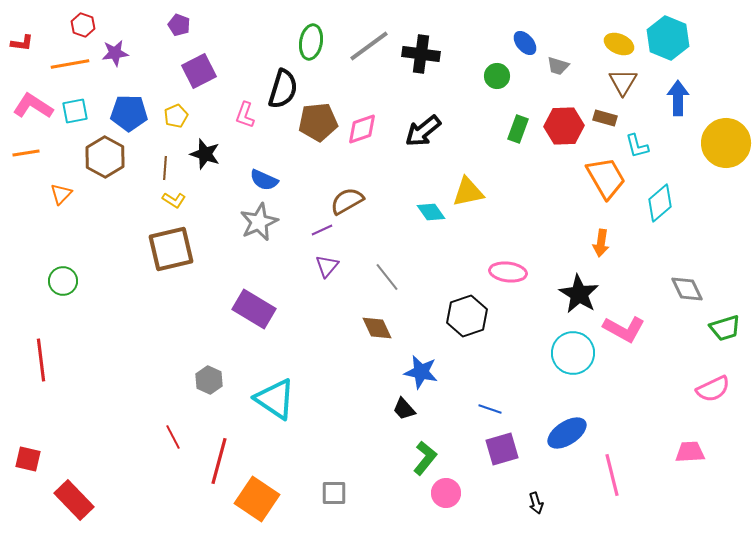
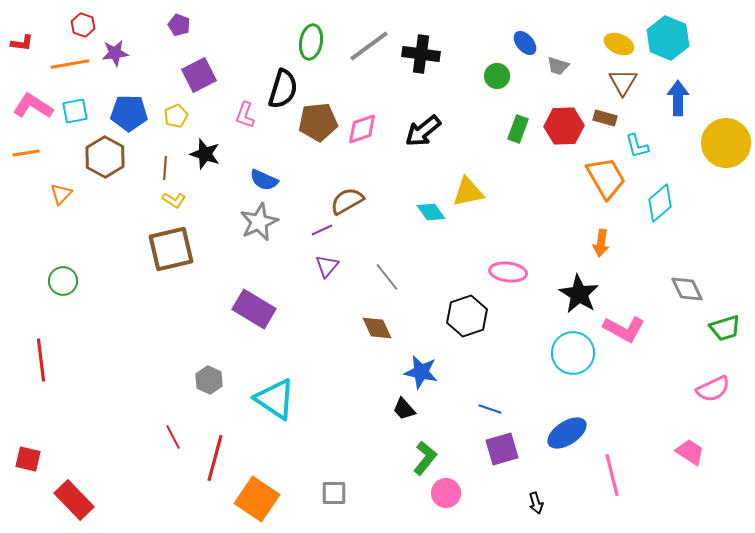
purple square at (199, 71): moved 4 px down
pink trapezoid at (690, 452): rotated 36 degrees clockwise
red line at (219, 461): moved 4 px left, 3 px up
